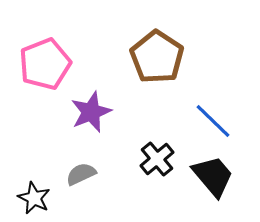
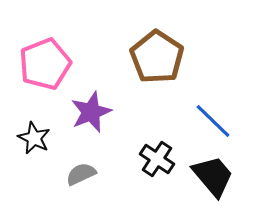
black cross: rotated 16 degrees counterclockwise
black star: moved 60 px up
